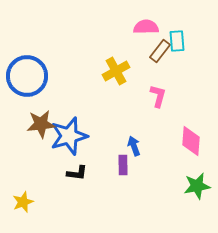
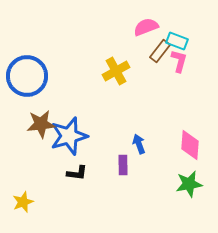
pink semicircle: rotated 20 degrees counterclockwise
cyan rectangle: rotated 65 degrees counterclockwise
pink L-shape: moved 21 px right, 35 px up
pink diamond: moved 1 px left, 4 px down
blue arrow: moved 5 px right, 2 px up
green star: moved 8 px left, 2 px up
